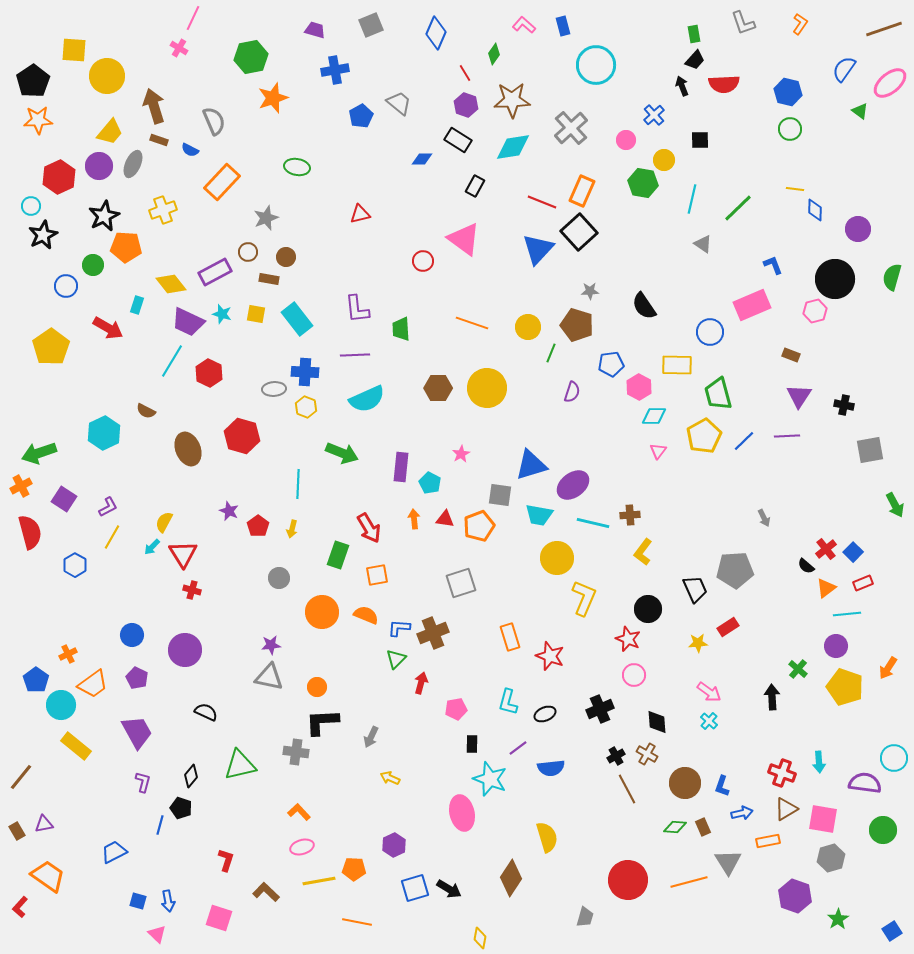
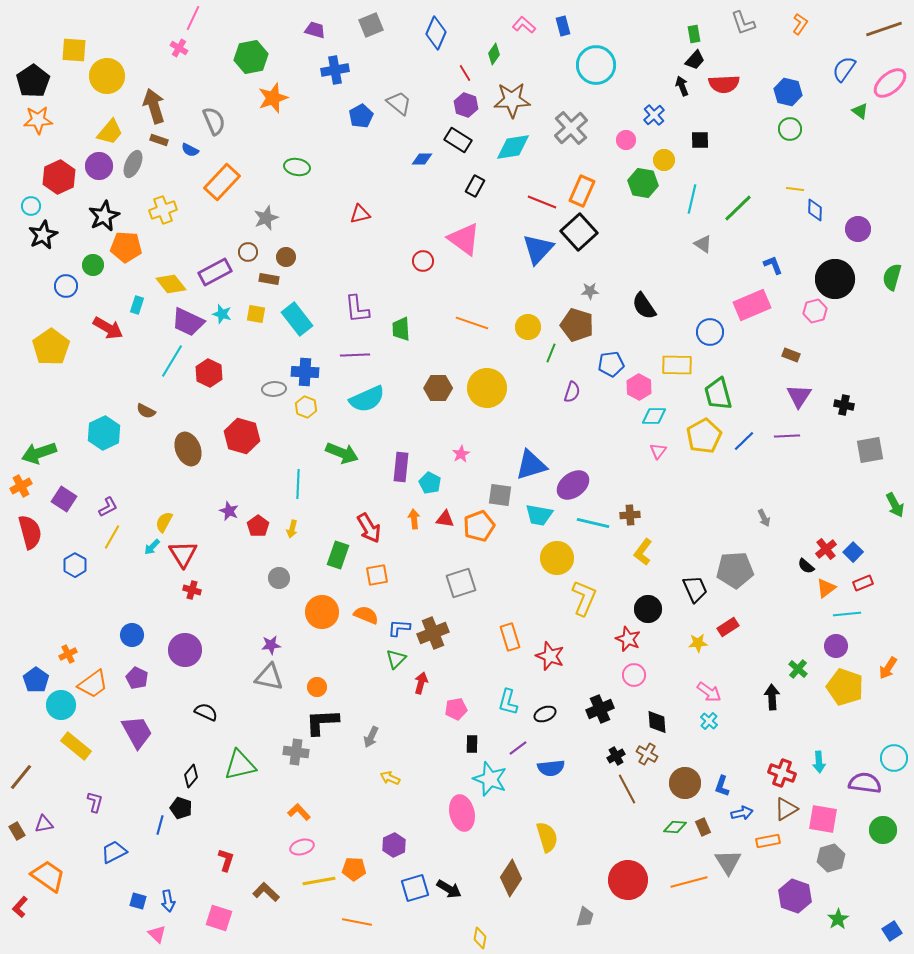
purple L-shape at (143, 782): moved 48 px left, 20 px down
